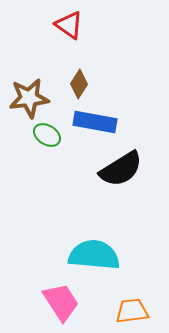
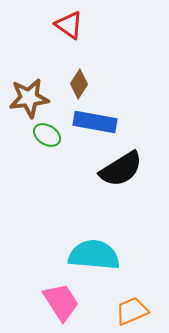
orange trapezoid: rotated 16 degrees counterclockwise
